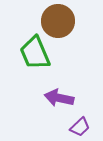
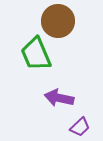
green trapezoid: moved 1 px right, 1 px down
